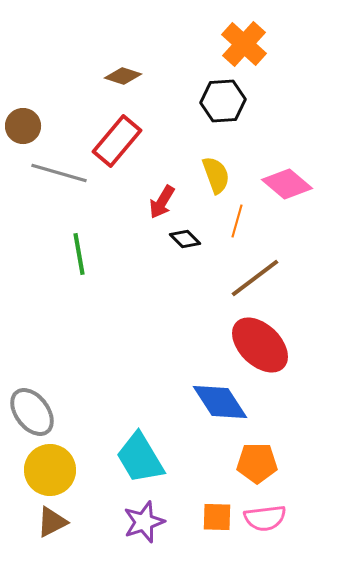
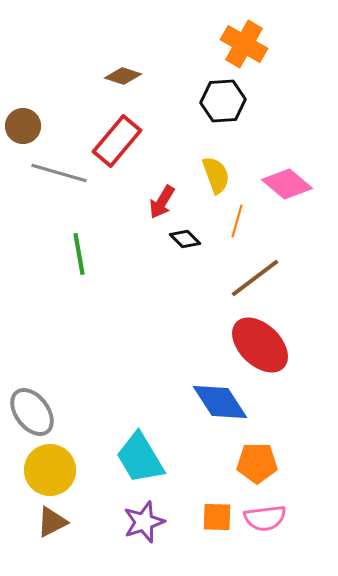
orange cross: rotated 12 degrees counterclockwise
